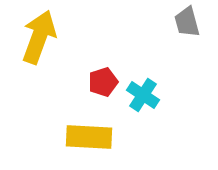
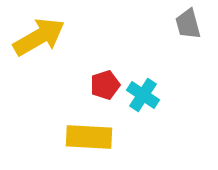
gray trapezoid: moved 1 px right, 2 px down
yellow arrow: rotated 40 degrees clockwise
red pentagon: moved 2 px right, 3 px down
